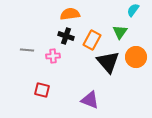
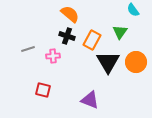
cyan semicircle: rotated 72 degrees counterclockwise
orange semicircle: rotated 48 degrees clockwise
black cross: moved 1 px right
gray line: moved 1 px right, 1 px up; rotated 24 degrees counterclockwise
orange circle: moved 5 px down
black triangle: rotated 10 degrees clockwise
red square: moved 1 px right
